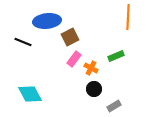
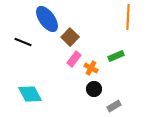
blue ellipse: moved 2 px up; rotated 60 degrees clockwise
brown square: rotated 18 degrees counterclockwise
